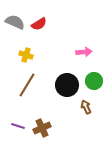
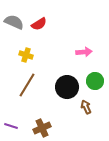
gray semicircle: moved 1 px left
green circle: moved 1 px right
black circle: moved 2 px down
purple line: moved 7 px left
